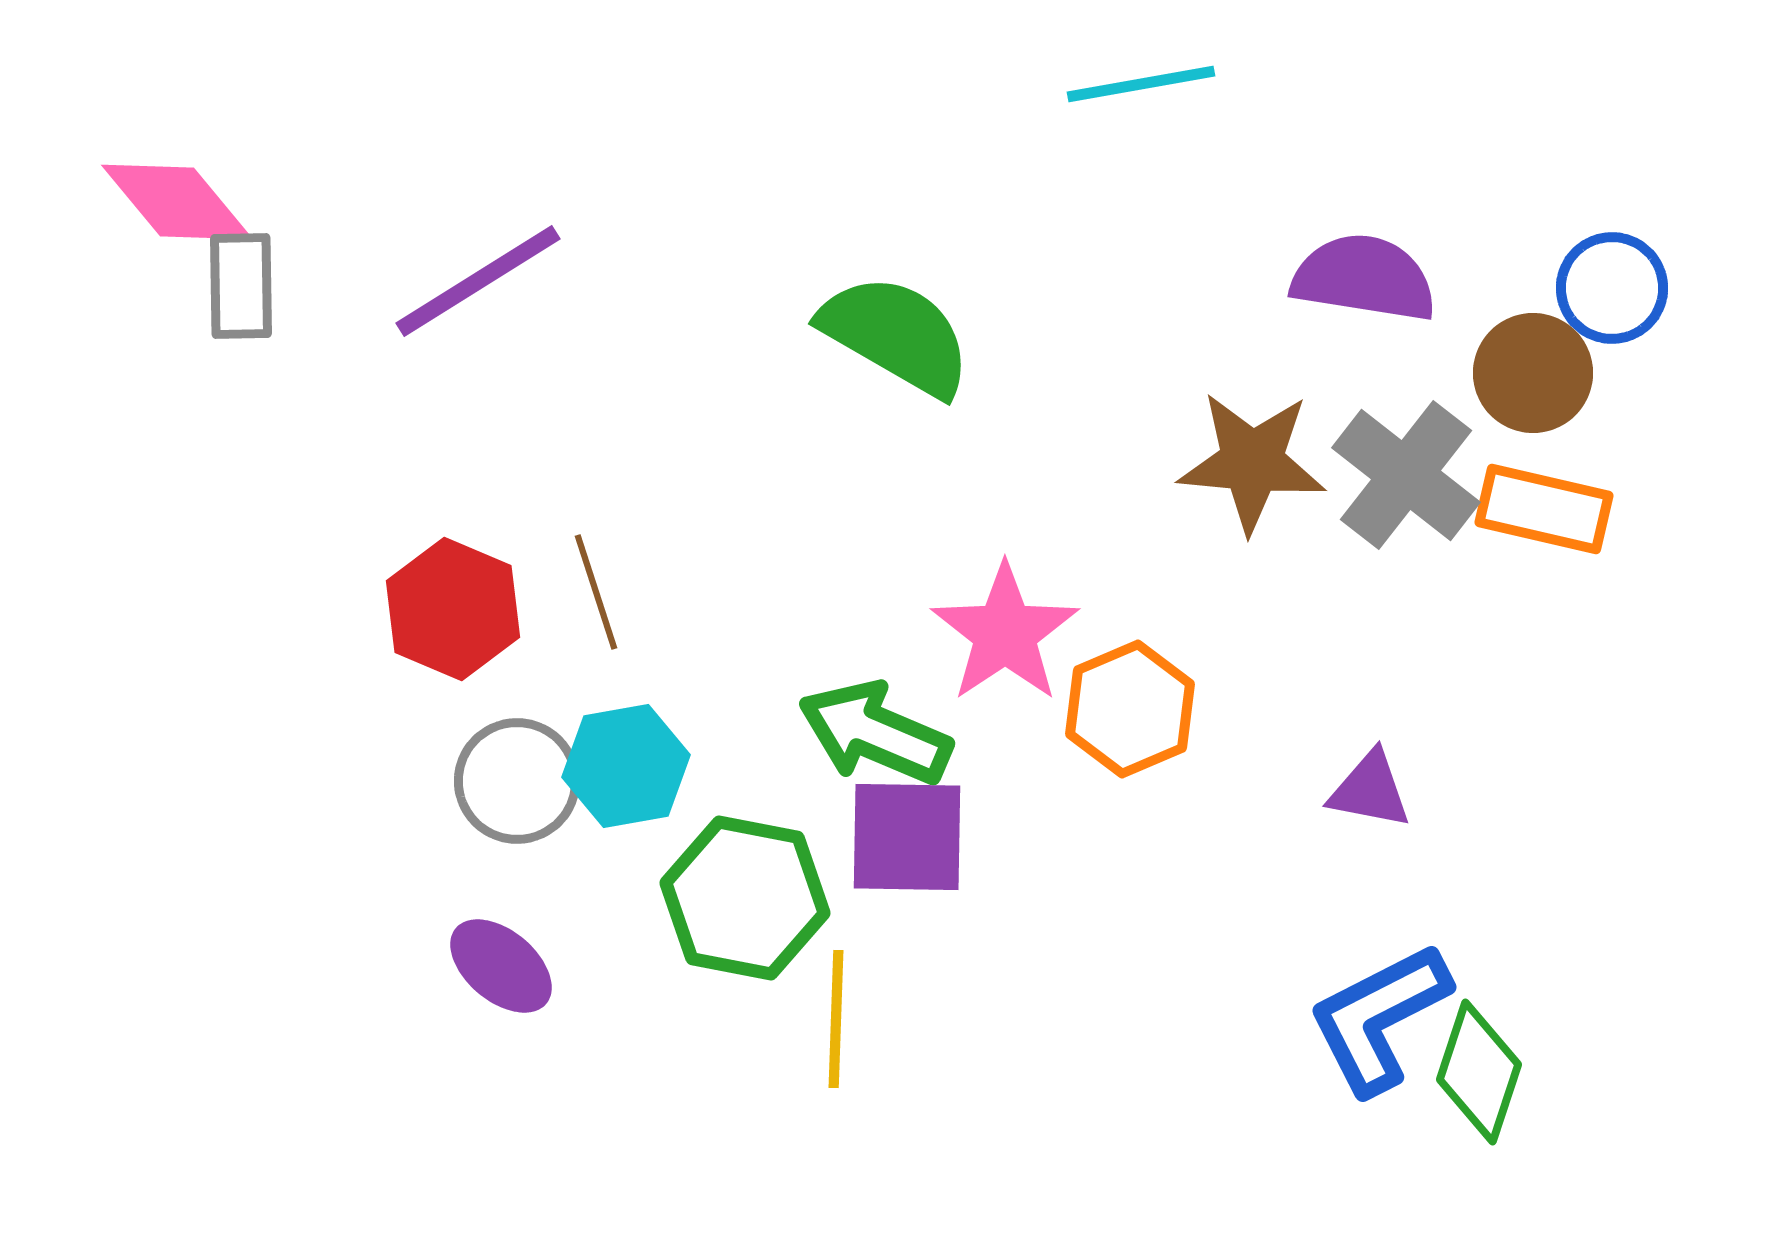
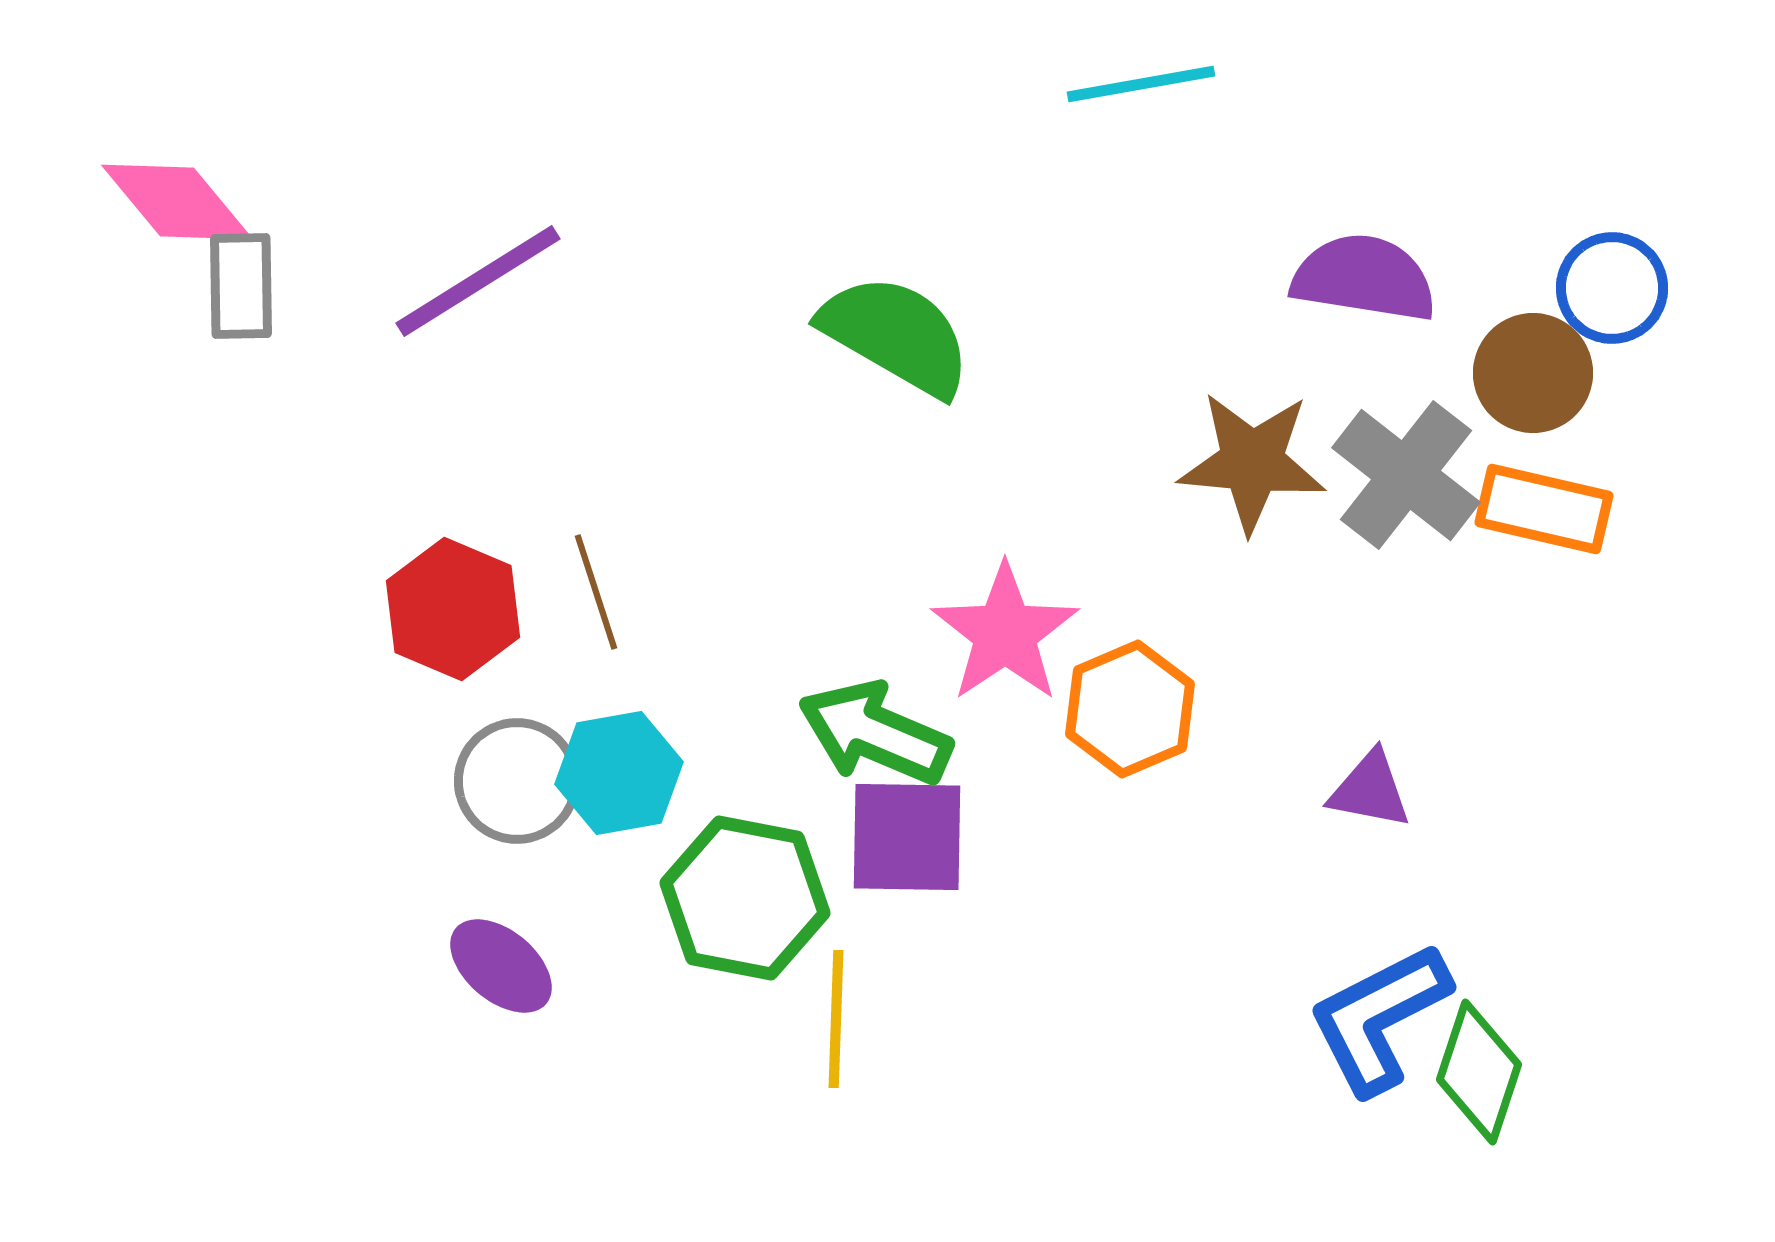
cyan hexagon: moved 7 px left, 7 px down
